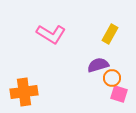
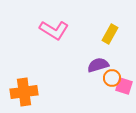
pink L-shape: moved 3 px right, 4 px up
pink square: moved 5 px right, 8 px up
